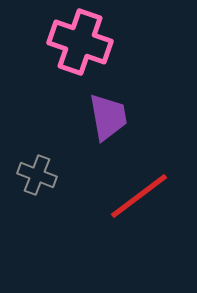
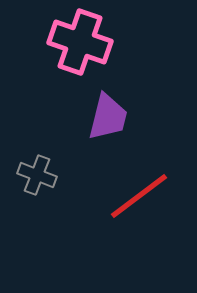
purple trapezoid: rotated 24 degrees clockwise
